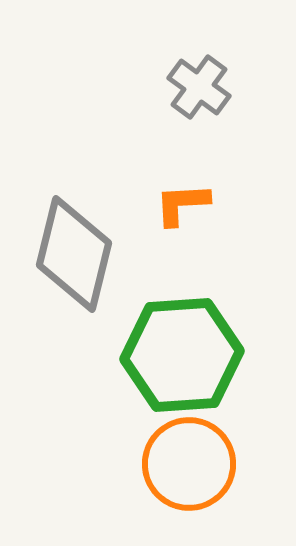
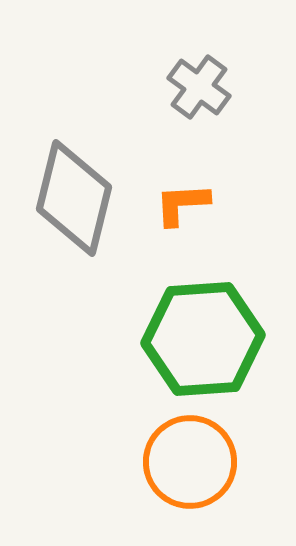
gray diamond: moved 56 px up
green hexagon: moved 21 px right, 16 px up
orange circle: moved 1 px right, 2 px up
